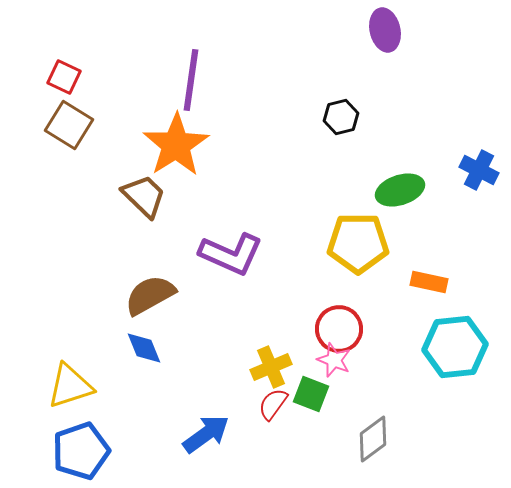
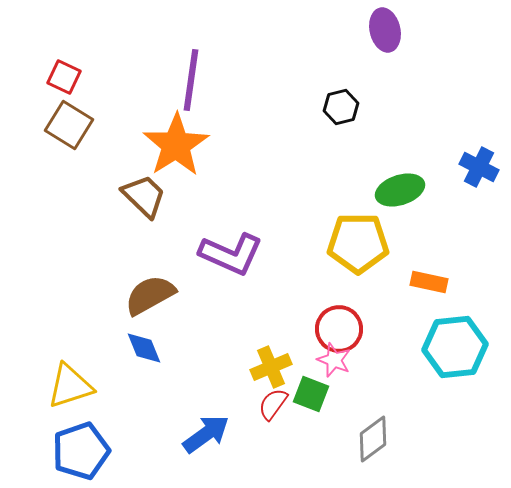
black hexagon: moved 10 px up
blue cross: moved 3 px up
